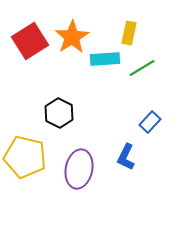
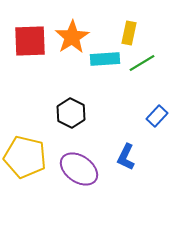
red square: rotated 30 degrees clockwise
green line: moved 5 px up
black hexagon: moved 12 px right
blue rectangle: moved 7 px right, 6 px up
purple ellipse: rotated 66 degrees counterclockwise
